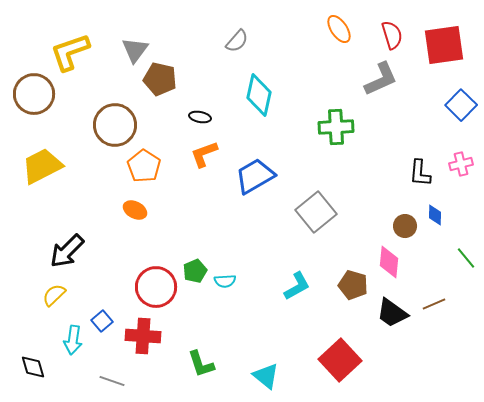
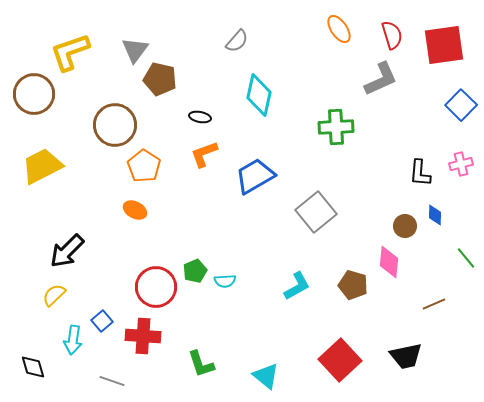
black trapezoid at (392, 313): moved 14 px right, 43 px down; rotated 48 degrees counterclockwise
